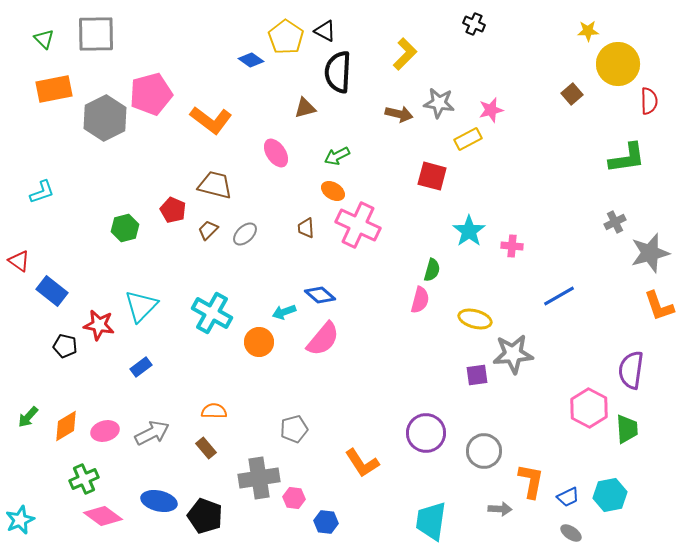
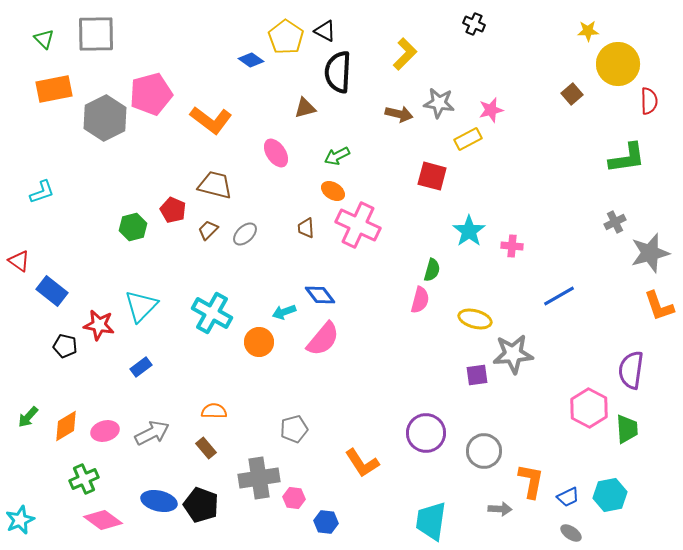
green hexagon at (125, 228): moved 8 px right, 1 px up
blue diamond at (320, 295): rotated 12 degrees clockwise
pink diamond at (103, 516): moved 4 px down
black pentagon at (205, 516): moved 4 px left, 11 px up
